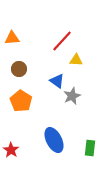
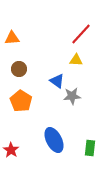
red line: moved 19 px right, 7 px up
gray star: rotated 18 degrees clockwise
